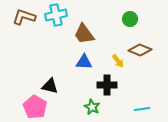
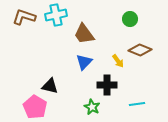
blue triangle: rotated 48 degrees counterclockwise
cyan line: moved 5 px left, 5 px up
